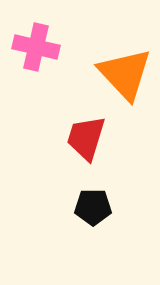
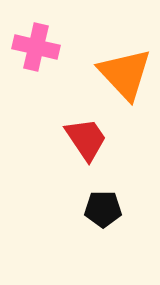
red trapezoid: moved 1 px down; rotated 129 degrees clockwise
black pentagon: moved 10 px right, 2 px down
